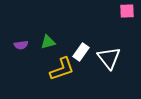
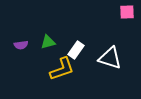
pink square: moved 1 px down
white rectangle: moved 5 px left, 2 px up
white triangle: moved 1 px right; rotated 35 degrees counterclockwise
